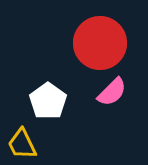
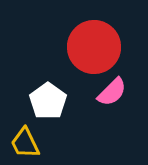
red circle: moved 6 px left, 4 px down
yellow trapezoid: moved 3 px right, 1 px up
